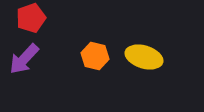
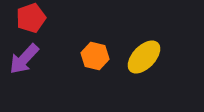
yellow ellipse: rotated 63 degrees counterclockwise
